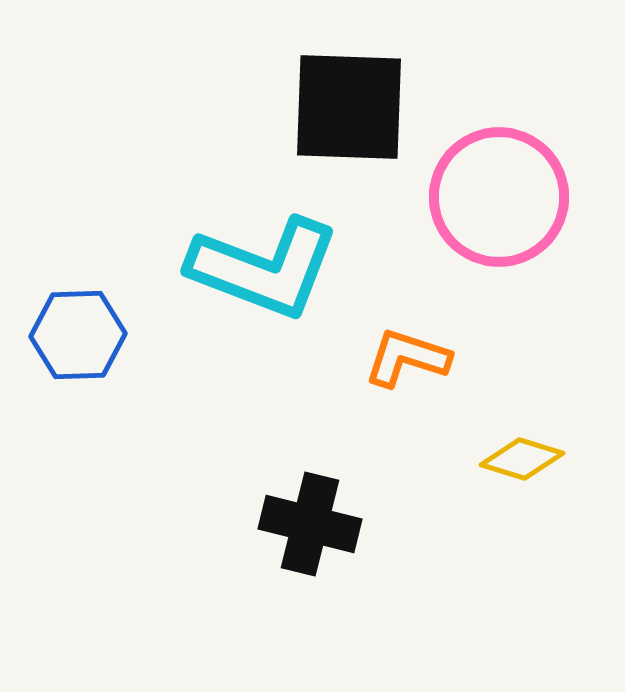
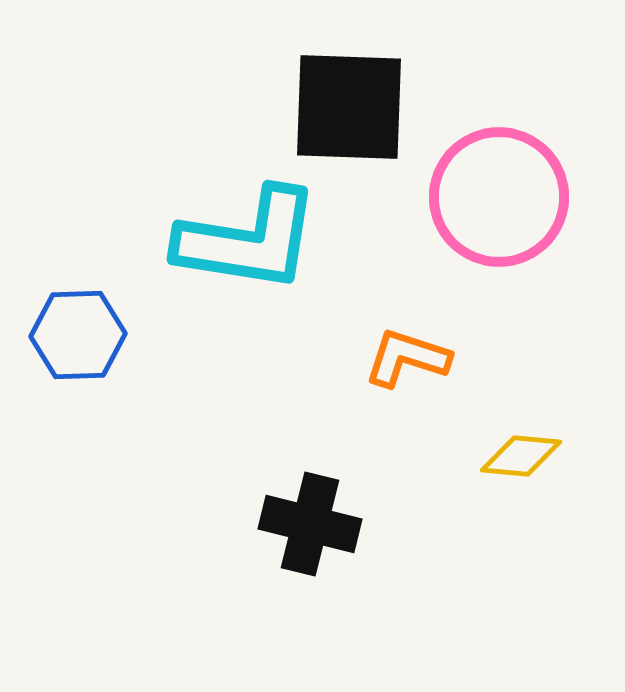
cyan L-shape: moved 16 px left, 28 px up; rotated 12 degrees counterclockwise
yellow diamond: moved 1 px left, 3 px up; rotated 12 degrees counterclockwise
